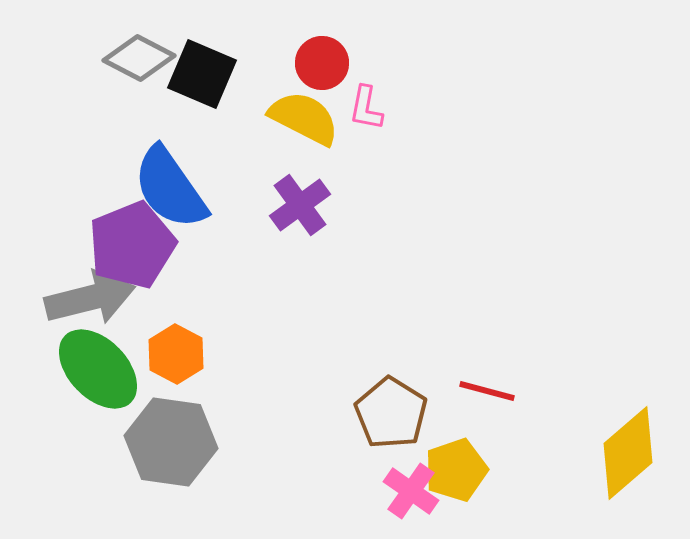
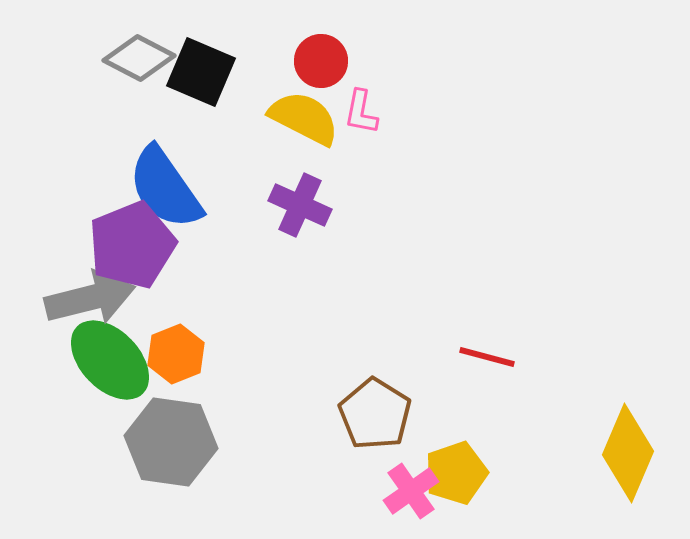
red circle: moved 1 px left, 2 px up
black square: moved 1 px left, 2 px up
pink L-shape: moved 5 px left, 4 px down
blue semicircle: moved 5 px left
purple cross: rotated 30 degrees counterclockwise
orange hexagon: rotated 10 degrees clockwise
green ellipse: moved 12 px right, 9 px up
red line: moved 34 px up
brown pentagon: moved 16 px left, 1 px down
yellow diamond: rotated 26 degrees counterclockwise
yellow pentagon: moved 3 px down
pink cross: rotated 20 degrees clockwise
